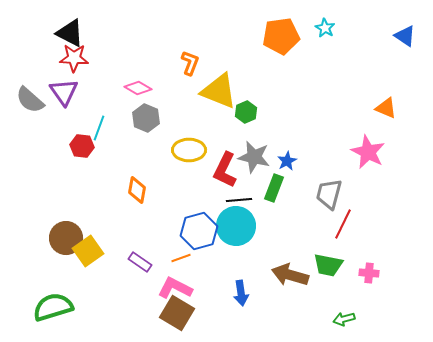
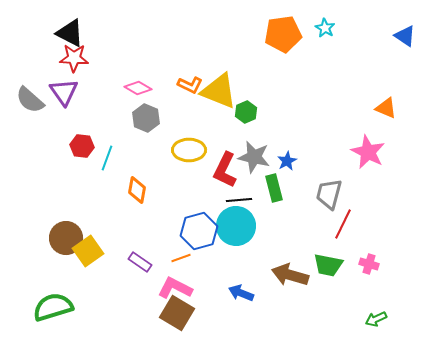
orange pentagon: moved 2 px right, 2 px up
orange L-shape: moved 22 px down; rotated 95 degrees clockwise
cyan line: moved 8 px right, 30 px down
green rectangle: rotated 36 degrees counterclockwise
pink cross: moved 9 px up; rotated 12 degrees clockwise
blue arrow: rotated 120 degrees clockwise
green arrow: moved 32 px right; rotated 10 degrees counterclockwise
